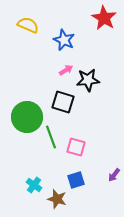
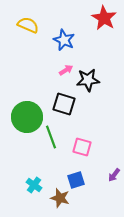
black square: moved 1 px right, 2 px down
pink square: moved 6 px right
brown star: moved 3 px right, 1 px up
